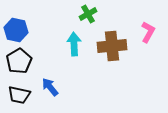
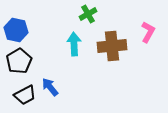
black trapezoid: moved 6 px right; rotated 40 degrees counterclockwise
